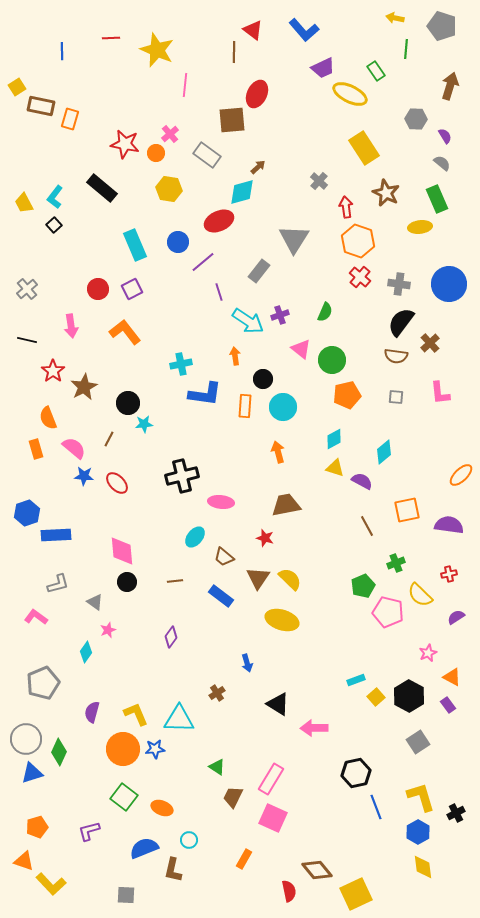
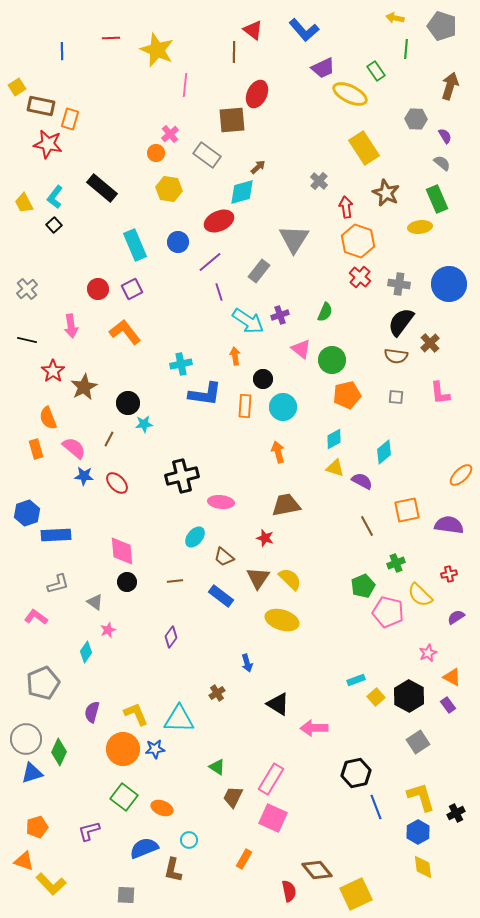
red star at (125, 144): moved 77 px left
purple line at (203, 262): moved 7 px right
